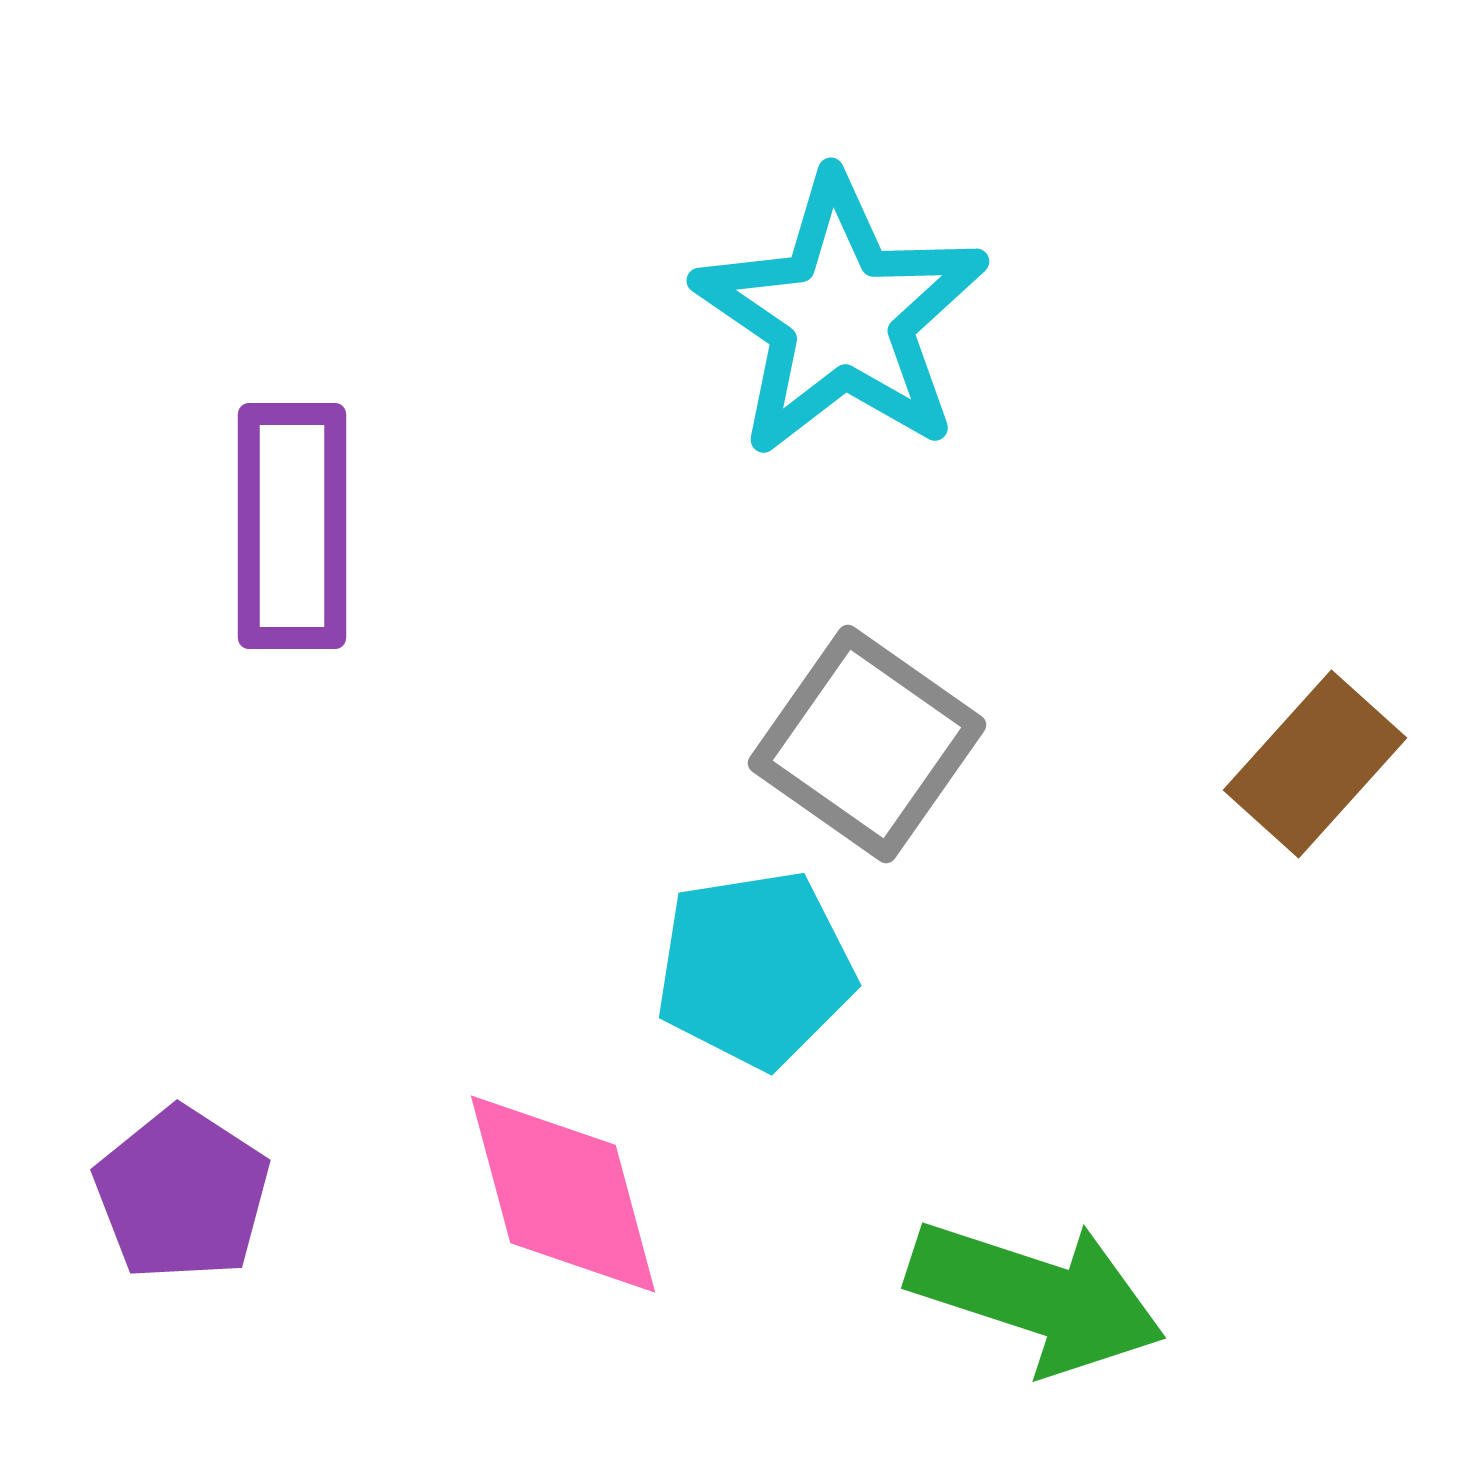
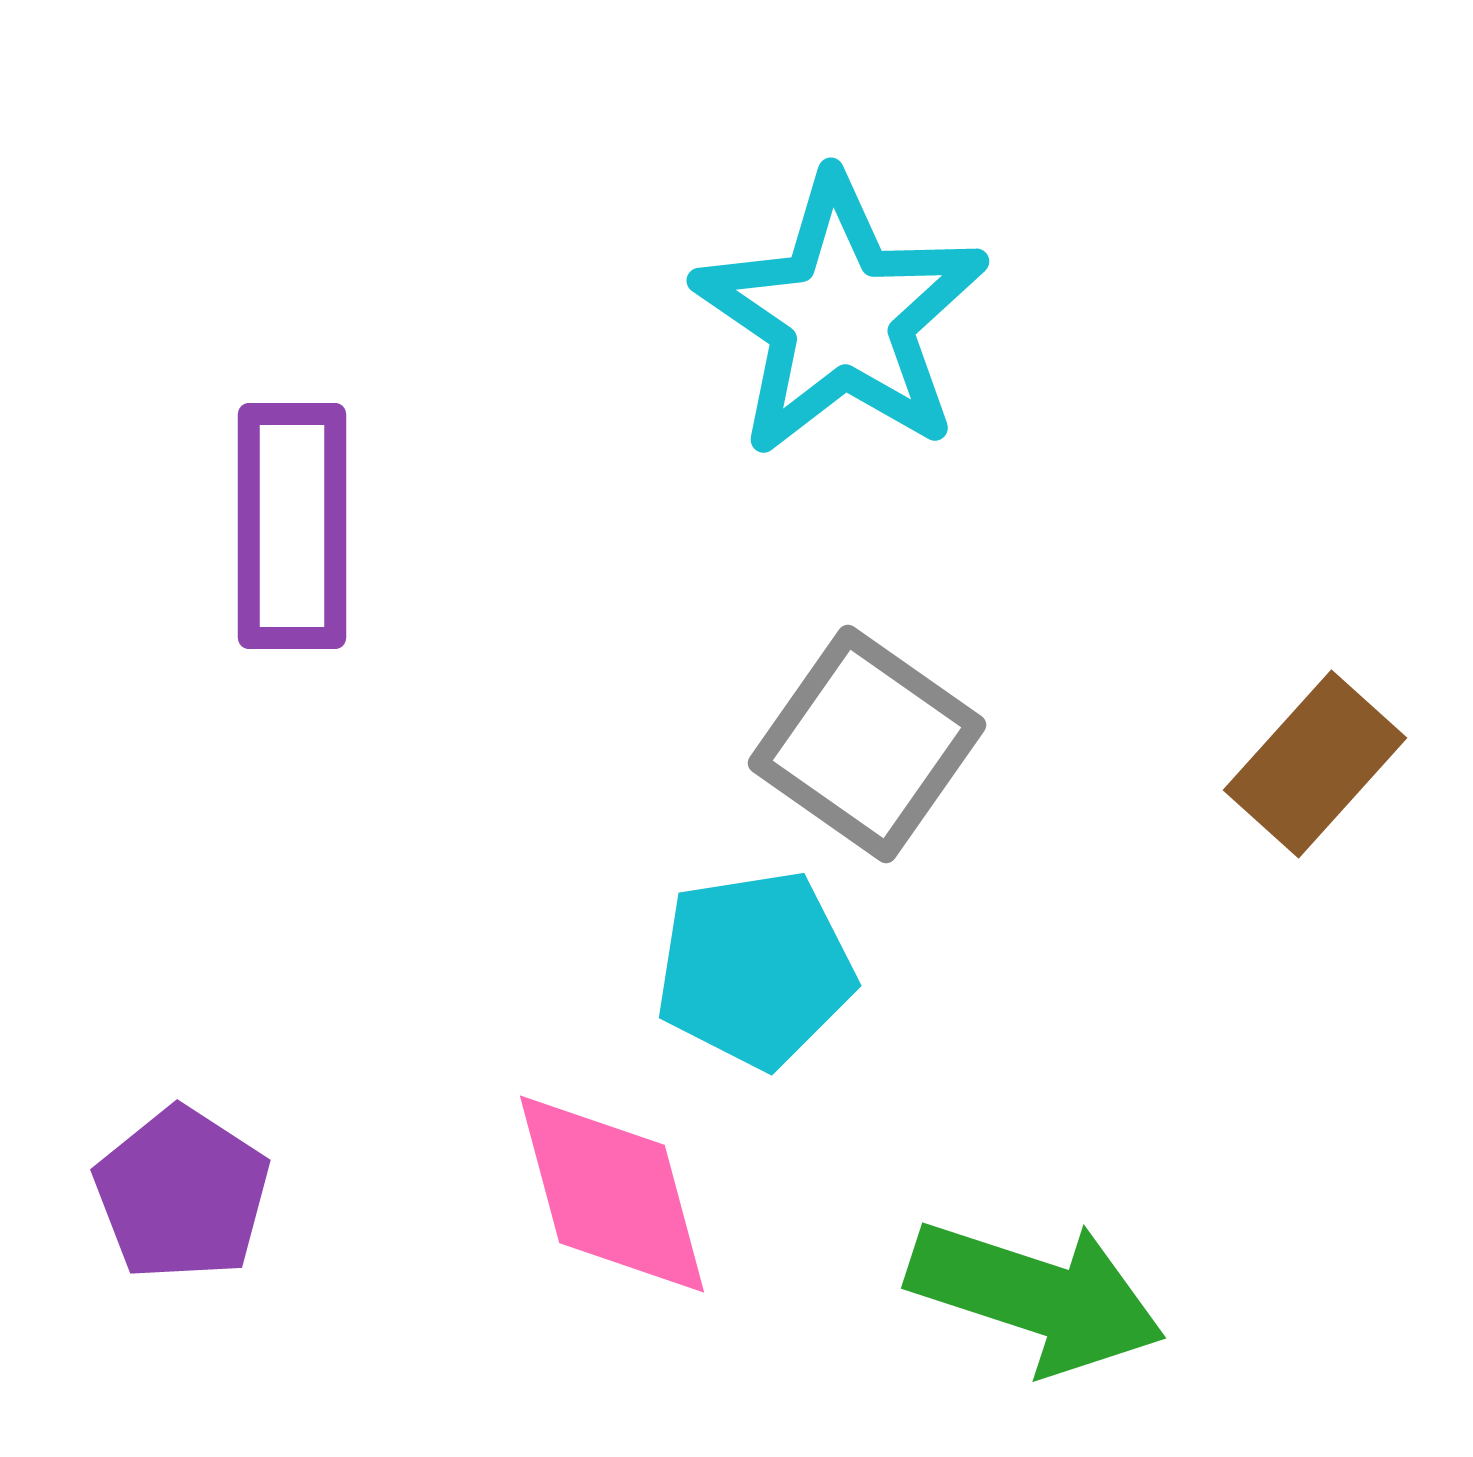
pink diamond: moved 49 px right
